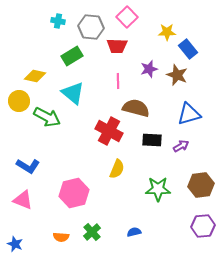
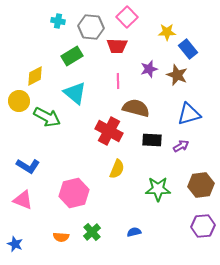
yellow diamond: rotated 40 degrees counterclockwise
cyan triangle: moved 2 px right
